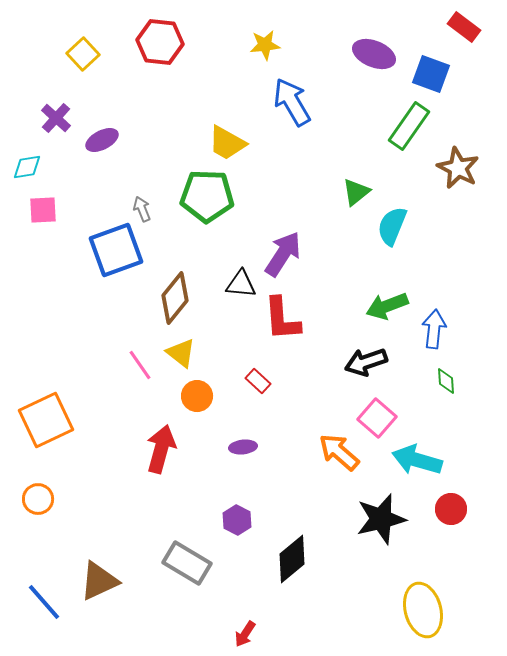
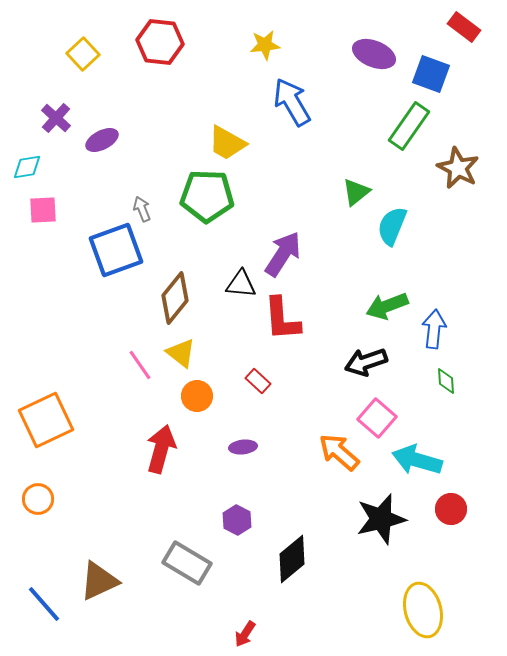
blue line at (44, 602): moved 2 px down
